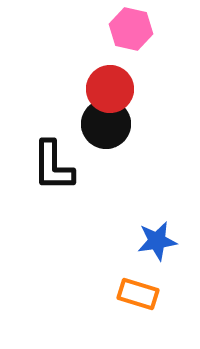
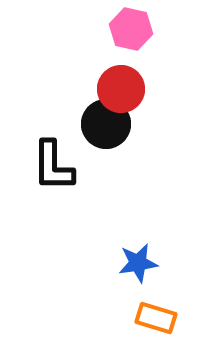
red circle: moved 11 px right
blue star: moved 19 px left, 22 px down
orange rectangle: moved 18 px right, 24 px down
